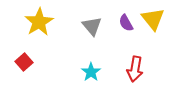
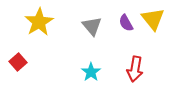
red square: moved 6 px left
